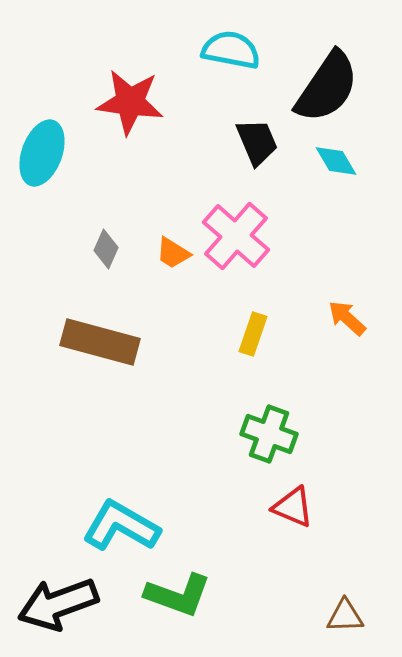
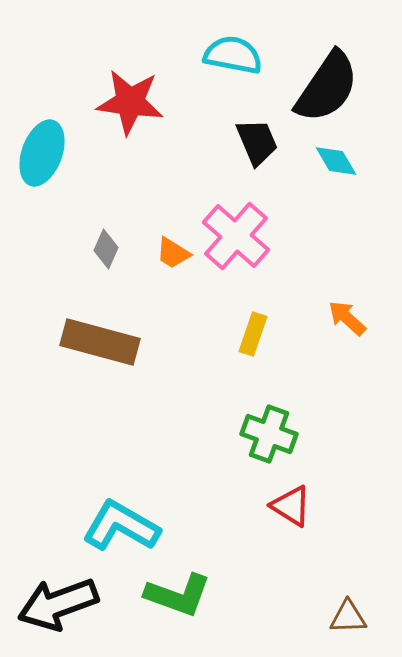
cyan semicircle: moved 2 px right, 5 px down
red triangle: moved 2 px left, 1 px up; rotated 9 degrees clockwise
brown triangle: moved 3 px right, 1 px down
